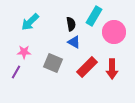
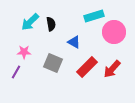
cyan rectangle: rotated 42 degrees clockwise
black semicircle: moved 20 px left
red arrow: rotated 42 degrees clockwise
